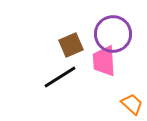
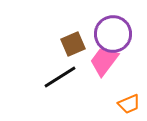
brown square: moved 2 px right, 1 px up
pink trapezoid: rotated 40 degrees clockwise
orange trapezoid: moved 3 px left; rotated 115 degrees clockwise
